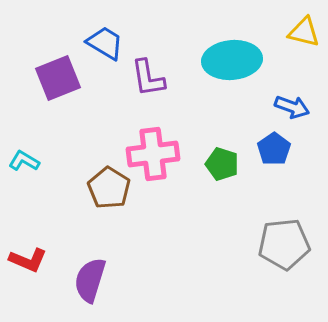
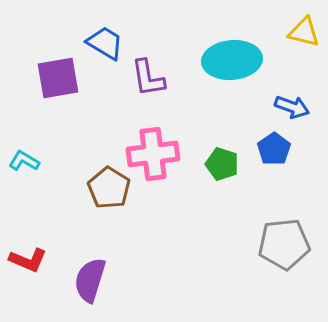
purple square: rotated 12 degrees clockwise
